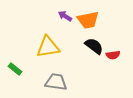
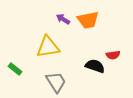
purple arrow: moved 2 px left, 3 px down
black semicircle: moved 1 px right, 20 px down; rotated 18 degrees counterclockwise
gray trapezoid: rotated 50 degrees clockwise
